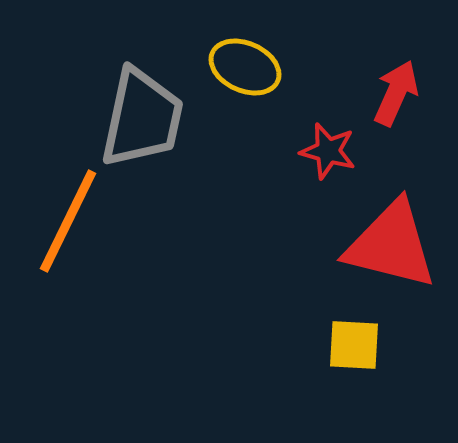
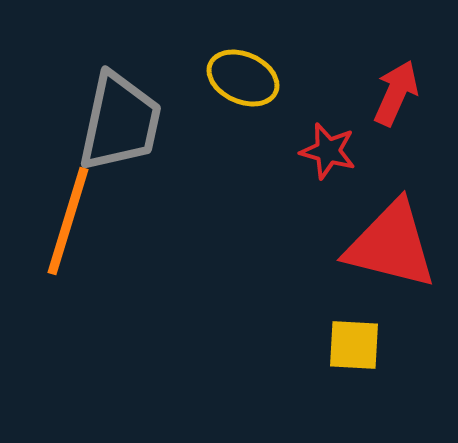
yellow ellipse: moved 2 px left, 11 px down
gray trapezoid: moved 22 px left, 4 px down
orange line: rotated 9 degrees counterclockwise
